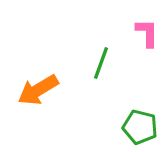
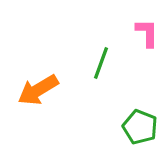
green pentagon: rotated 8 degrees clockwise
